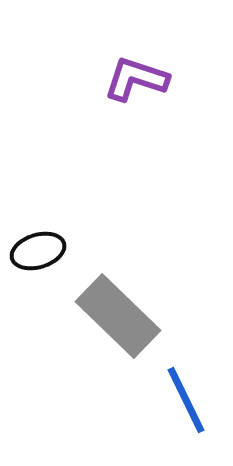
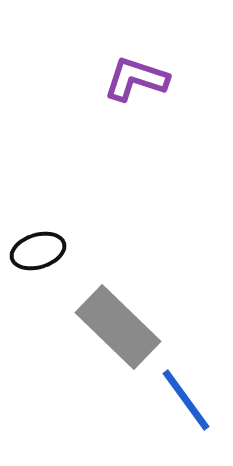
gray rectangle: moved 11 px down
blue line: rotated 10 degrees counterclockwise
